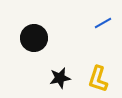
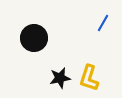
blue line: rotated 30 degrees counterclockwise
yellow L-shape: moved 9 px left, 1 px up
